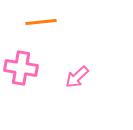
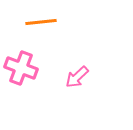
pink cross: rotated 12 degrees clockwise
